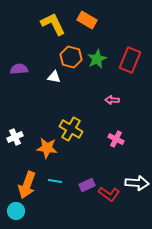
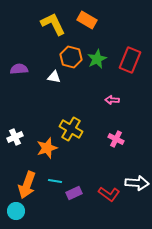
orange star: rotated 25 degrees counterclockwise
purple rectangle: moved 13 px left, 8 px down
